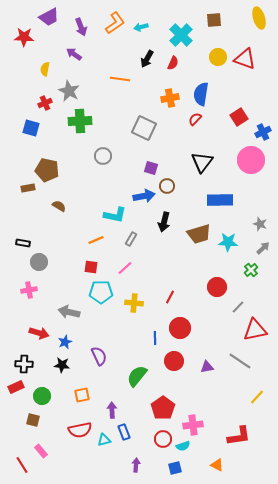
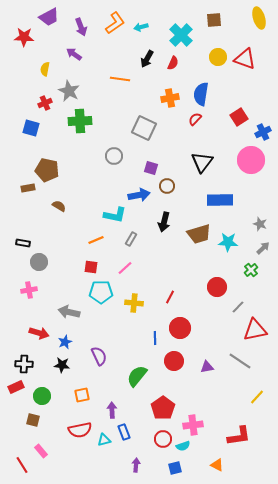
gray circle at (103, 156): moved 11 px right
blue arrow at (144, 196): moved 5 px left, 1 px up
